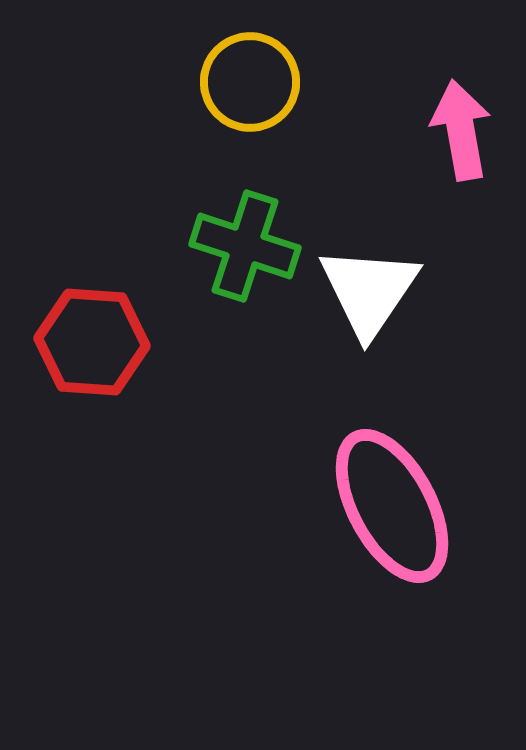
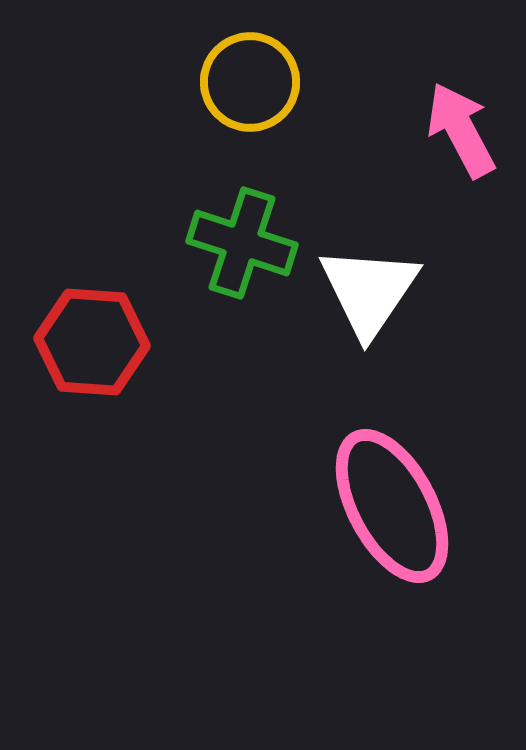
pink arrow: rotated 18 degrees counterclockwise
green cross: moved 3 px left, 3 px up
